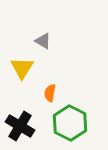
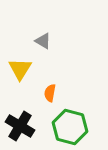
yellow triangle: moved 2 px left, 1 px down
green hexagon: moved 4 px down; rotated 12 degrees counterclockwise
